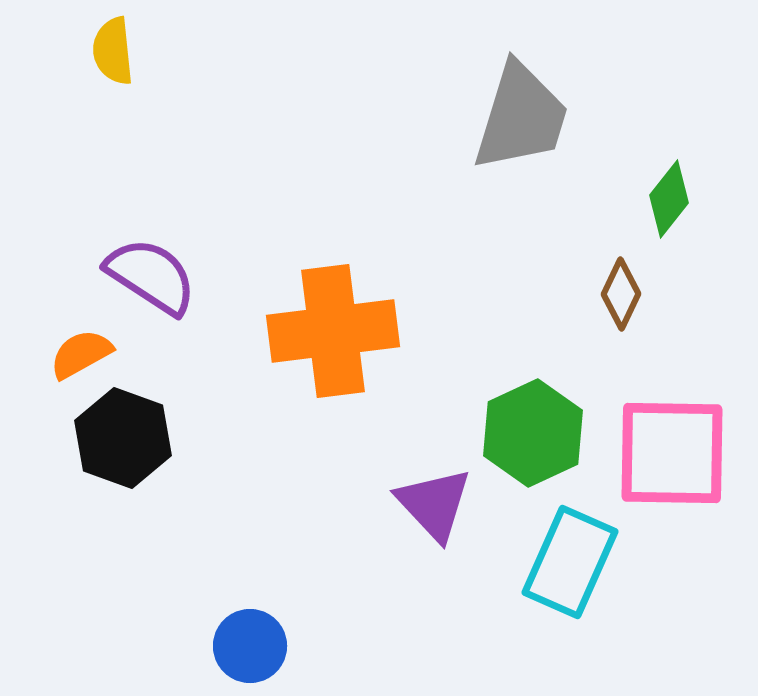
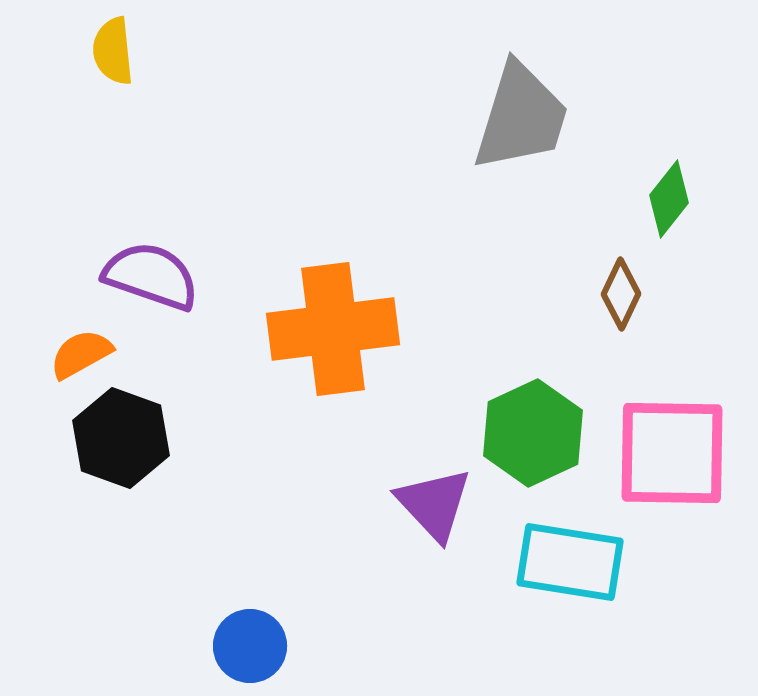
purple semicircle: rotated 14 degrees counterclockwise
orange cross: moved 2 px up
black hexagon: moved 2 px left
cyan rectangle: rotated 75 degrees clockwise
